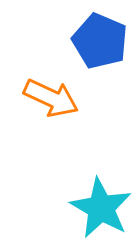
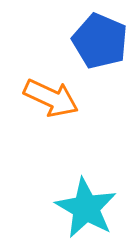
cyan star: moved 15 px left
